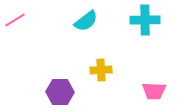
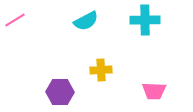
cyan semicircle: rotated 10 degrees clockwise
